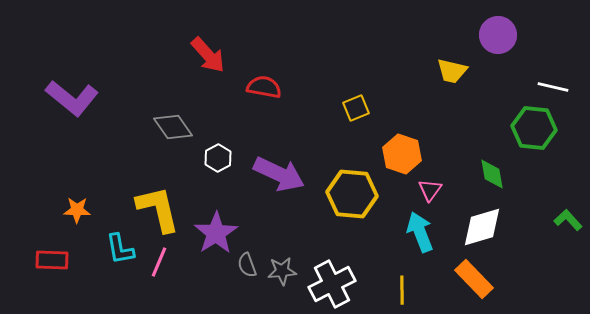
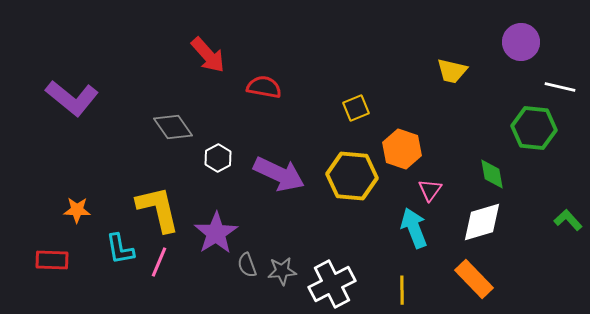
purple circle: moved 23 px right, 7 px down
white line: moved 7 px right
orange hexagon: moved 5 px up
yellow hexagon: moved 18 px up
white diamond: moved 5 px up
cyan arrow: moved 6 px left, 4 px up
